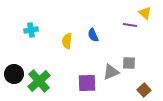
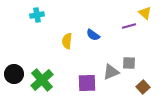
purple line: moved 1 px left, 1 px down; rotated 24 degrees counterclockwise
cyan cross: moved 6 px right, 15 px up
blue semicircle: rotated 32 degrees counterclockwise
green cross: moved 3 px right, 1 px up
brown square: moved 1 px left, 3 px up
